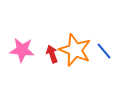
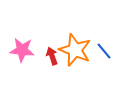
red arrow: moved 2 px down
